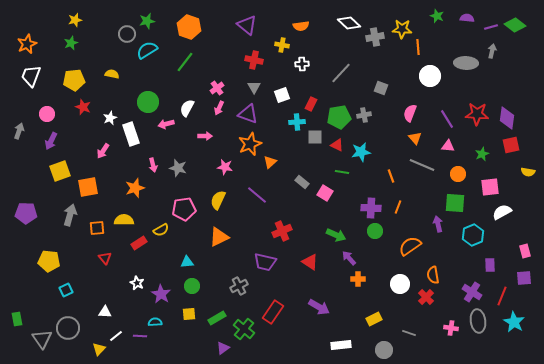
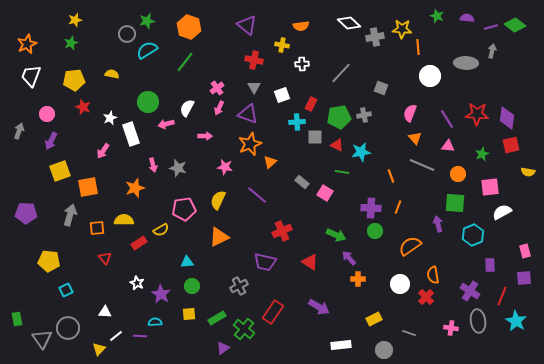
purple cross at (472, 292): moved 2 px left, 1 px up
cyan star at (514, 322): moved 2 px right, 1 px up
